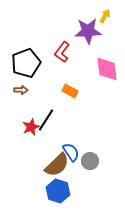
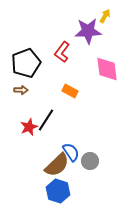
red star: moved 2 px left
